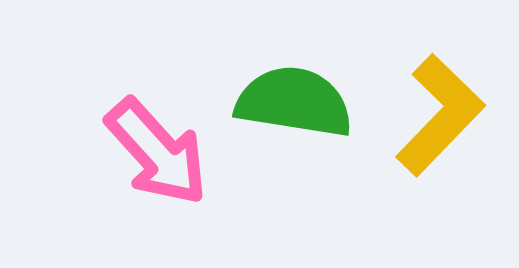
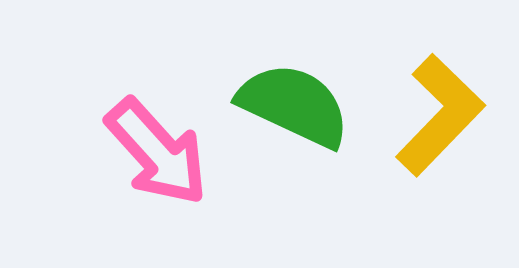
green semicircle: moved 3 px down; rotated 16 degrees clockwise
